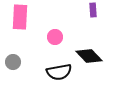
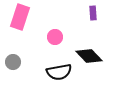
purple rectangle: moved 3 px down
pink rectangle: rotated 15 degrees clockwise
